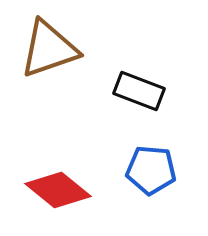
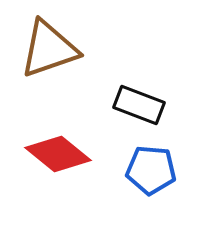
black rectangle: moved 14 px down
red diamond: moved 36 px up
